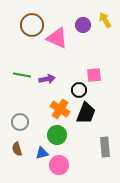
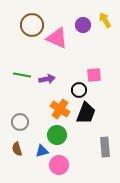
blue triangle: moved 2 px up
